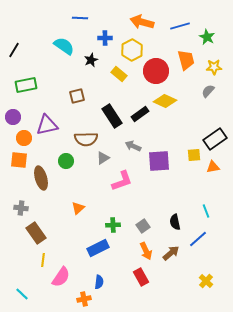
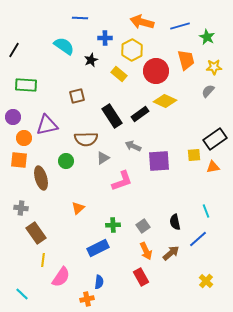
green rectangle at (26, 85): rotated 15 degrees clockwise
orange cross at (84, 299): moved 3 px right
